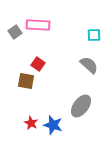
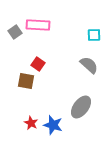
gray ellipse: moved 1 px down
